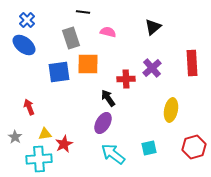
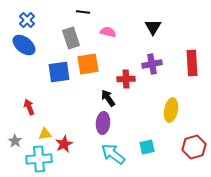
black triangle: rotated 18 degrees counterclockwise
orange square: rotated 10 degrees counterclockwise
purple cross: moved 4 px up; rotated 30 degrees clockwise
purple ellipse: rotated 25 degrees counterclockwise
gray star: moved 4 px down
cyan square: moved 2 px left, 1 px up
